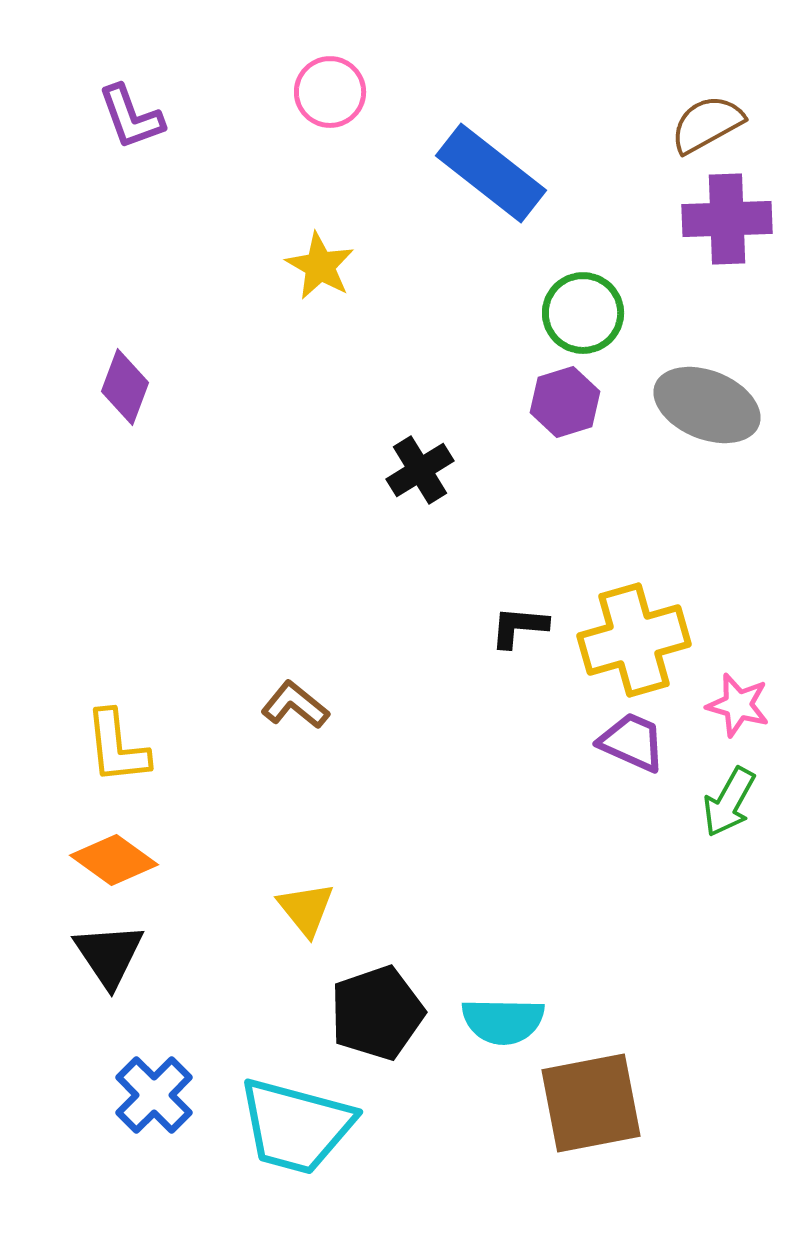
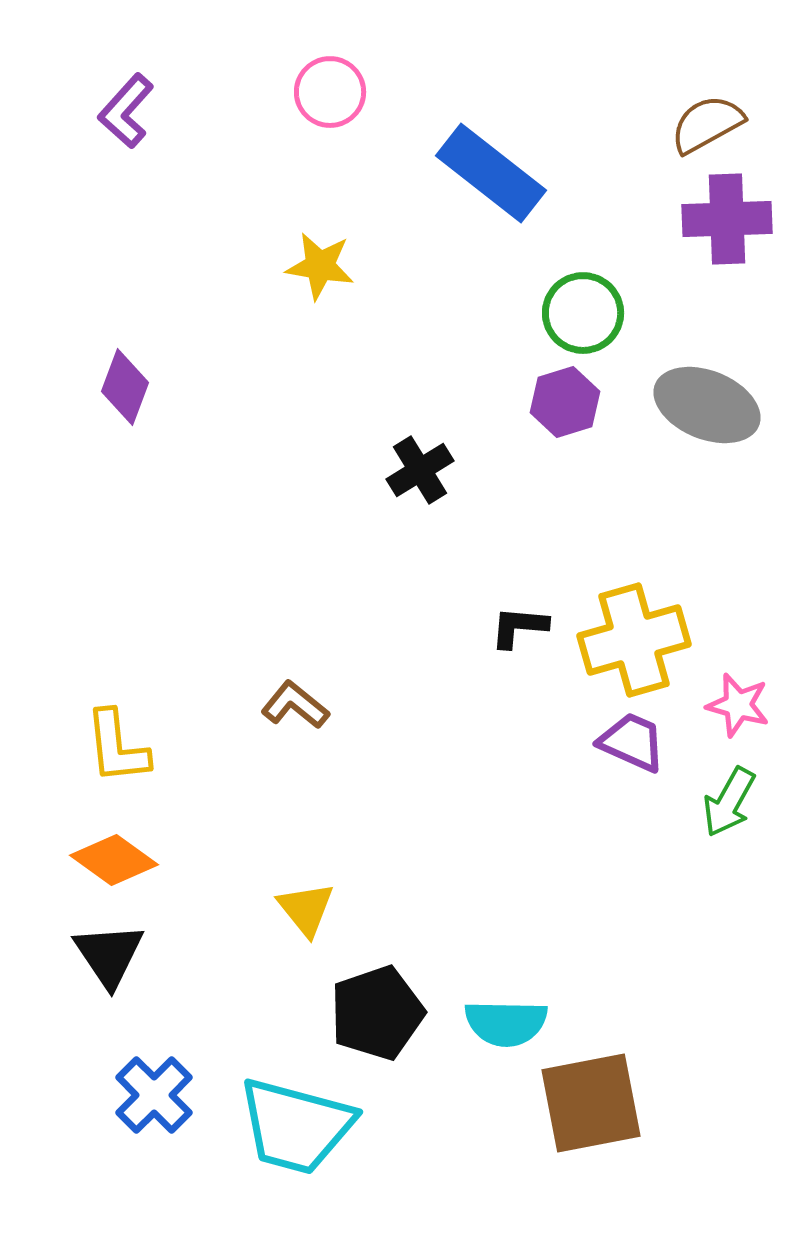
purple L-shape: moved 5 px left, 6 px up; rotated 62 degrees clockwise
yellow star: rotated 20 degrees counterclockwise
cyan semicircle: moved 3 px right, 2 px down
